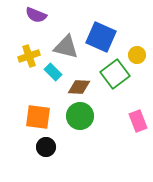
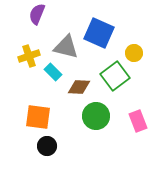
purple semicircle: moved 1 px right, 1 px up; rotated 90 degrees clockwise
blue square: moved 2 px left, 4 px up
yellow circle: moved 3 px left, 2 px up
green square: moved 2 px down
green circle: moved 16 px right
black circle: moved 1 px right, 1 px up
